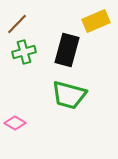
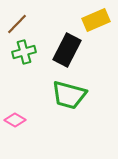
yellow rectangle: moved 1 px up
black rectangle: rotated 12 degrees clockwise
pink diamond: moved 3 px up
